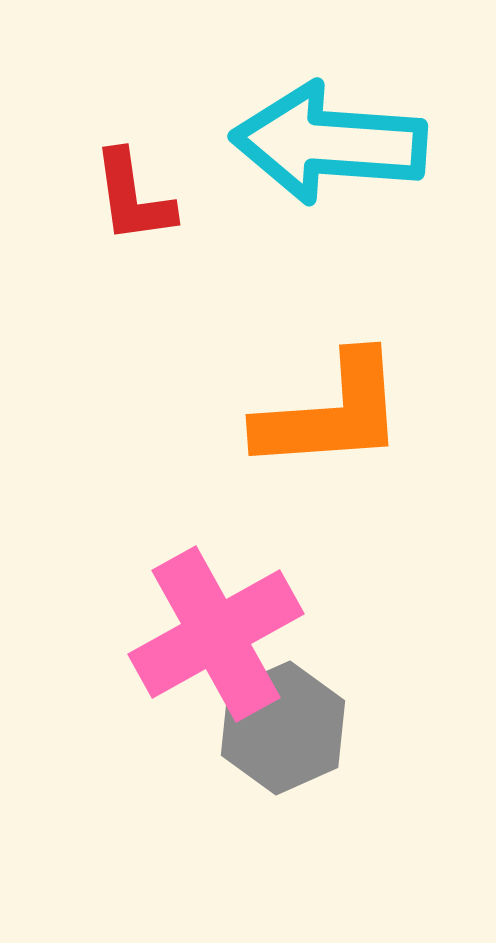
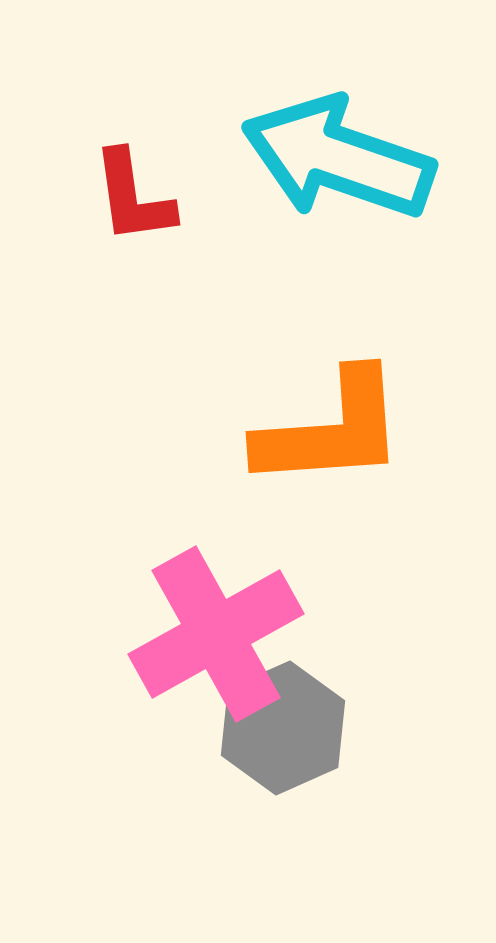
cyan arrow: moved 9 px right, 15 px down; rotated 15 degrees clockwise
orange L-shape: moved 17 px down
